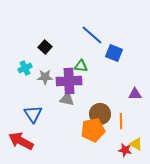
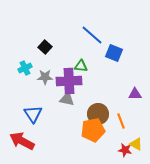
brown circle: moved 2 px left
orange line: rotated 21 degrees counterclockwise
red arrow: moved 1 px right
